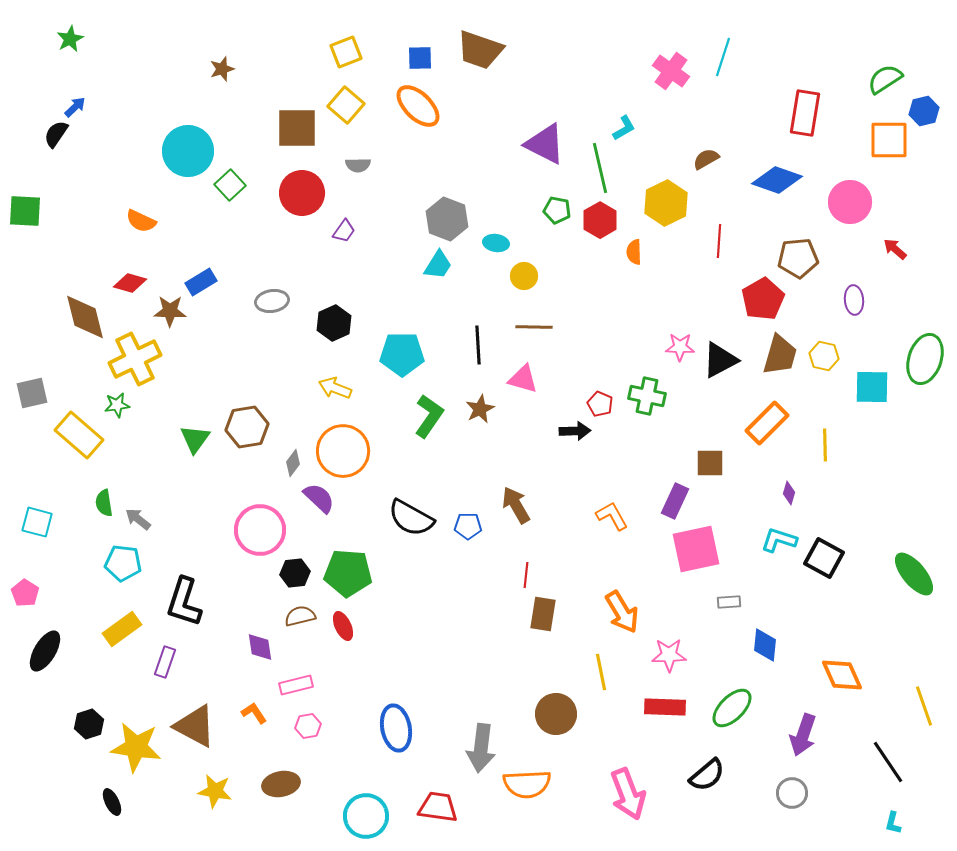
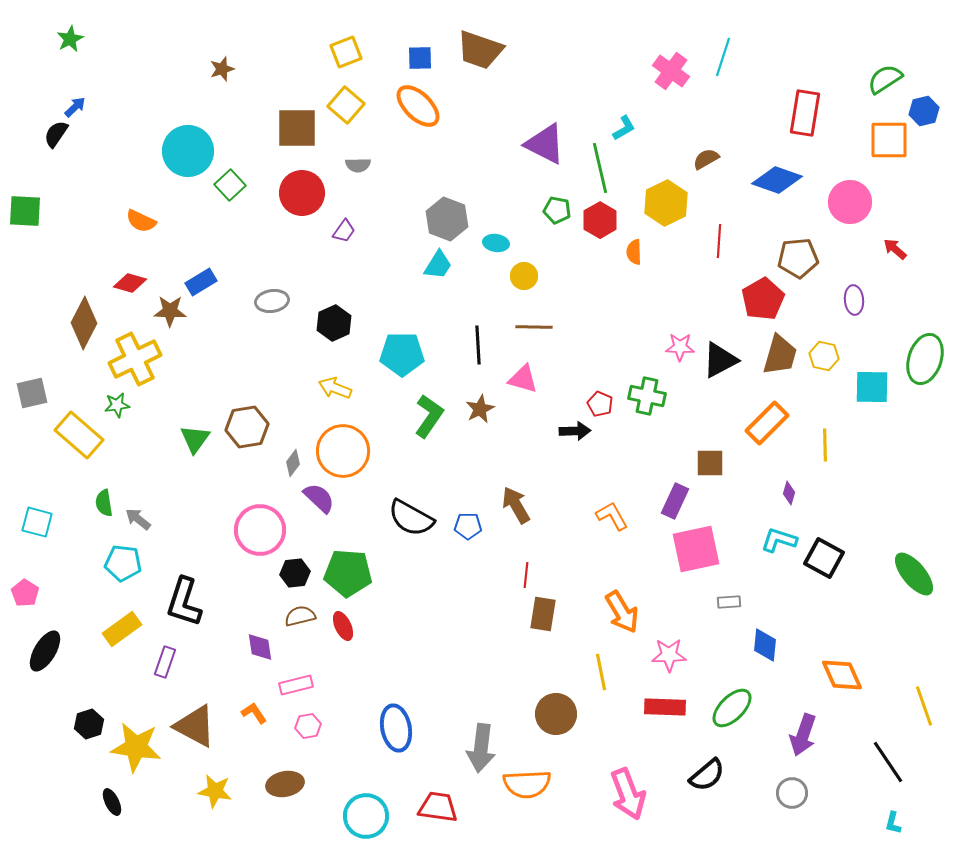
brown diamond at (85, 317): moved 1 px left, 6 px down; rotated 42 degrees clockwise
brown ellipse at (281, 784): moved 4 px right
